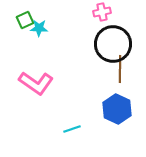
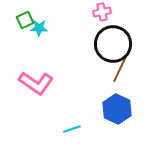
brown line: rotated 24 degrees clockwise
